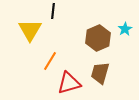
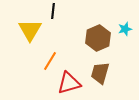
cyan star: rotated 16 degrees clockwise
